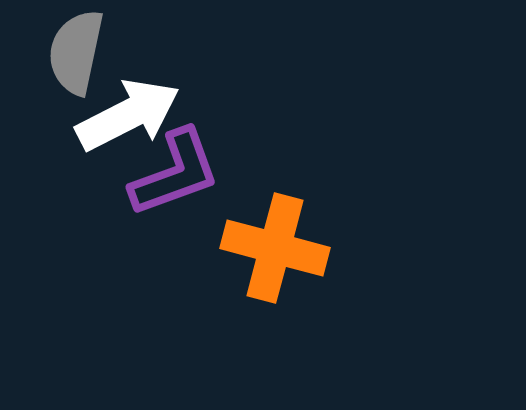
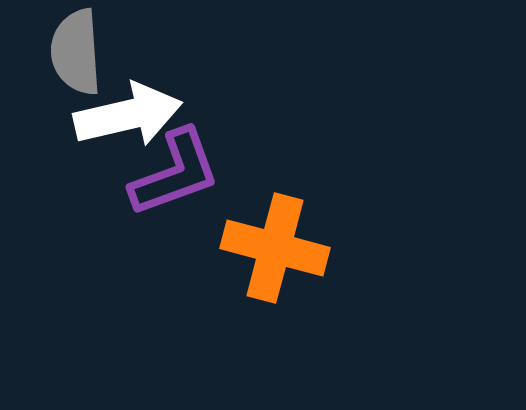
gray semicircle: rotated 16 degrees counterclockwise
white arrow: rotated 14 degrees clockwise
